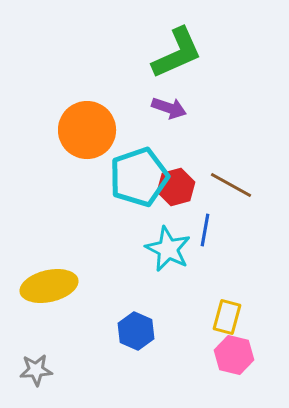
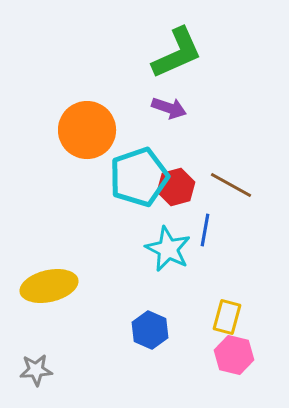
blue hexagon: moved 14 px right, 1 px up
